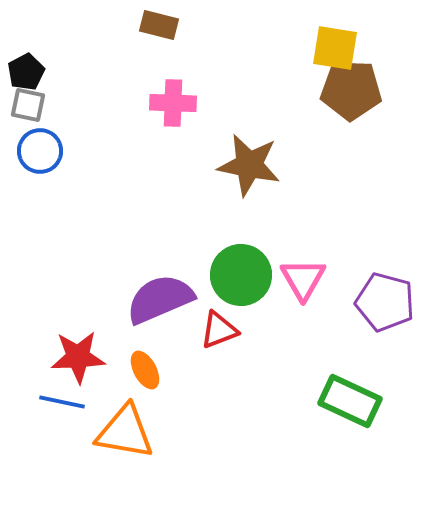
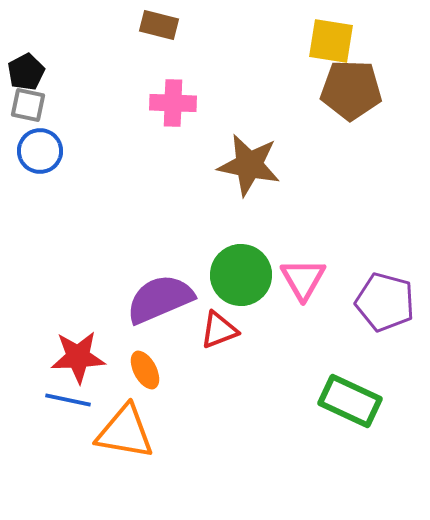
yellow square: moved 4 px left, 7 px up
blue line: moved 6 px right, 2 px up
